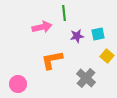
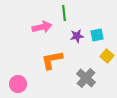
cyan square: moved 1 px left, 1 px down
